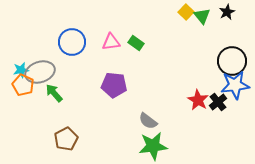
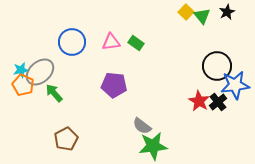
black circle: moved 15 px left, 5 px down
gray ellipse: rotated 24 degrees counterclockwise
red star: moved 1 px right, 1 px down
gray semicircle: moved 6 px left, 5 px down
